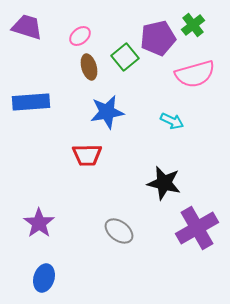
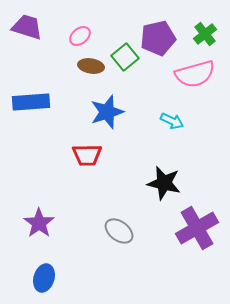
green cross: moved 12 px right, 9 px down
brown ellipse: moved 2 px right, 1 px up; rotated 65 degrees counterclockwise
blue star: rotated 8 degrees counterclockwise
